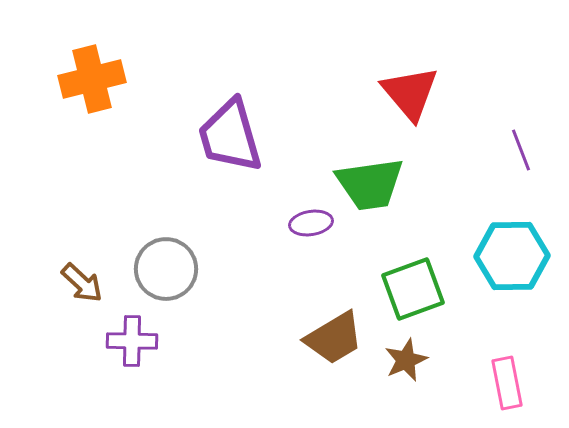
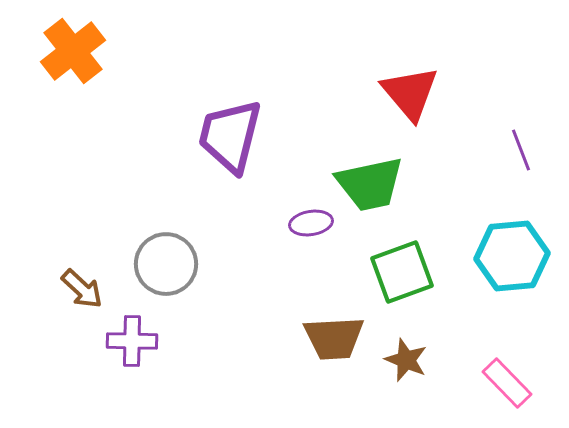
orange cross: moved 19 px left, 28 px up; rotated 24 degrees counterclockwise
purple trapezoid: rotated 30 degrees clockwise
green trapezoid: rotated 4 degrees counterclockwise
cyan hexagon: rotated 4 degrees counterclockwise
gray circle: moved 5 px up
brown arrow: moved 6 px down
green square: moved 11 px left, 17 px up
brown trapezoid: rotated 28 degrees clockwise
brown star: rotated 27 degrees counterclockwise
pink rectangle: rotated 33 degrees counterclockwise
